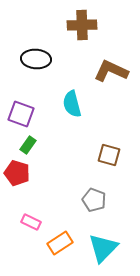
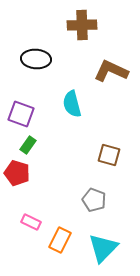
orange rectangle: moved 3 px up; rotated 30 degrees counterclockwise
